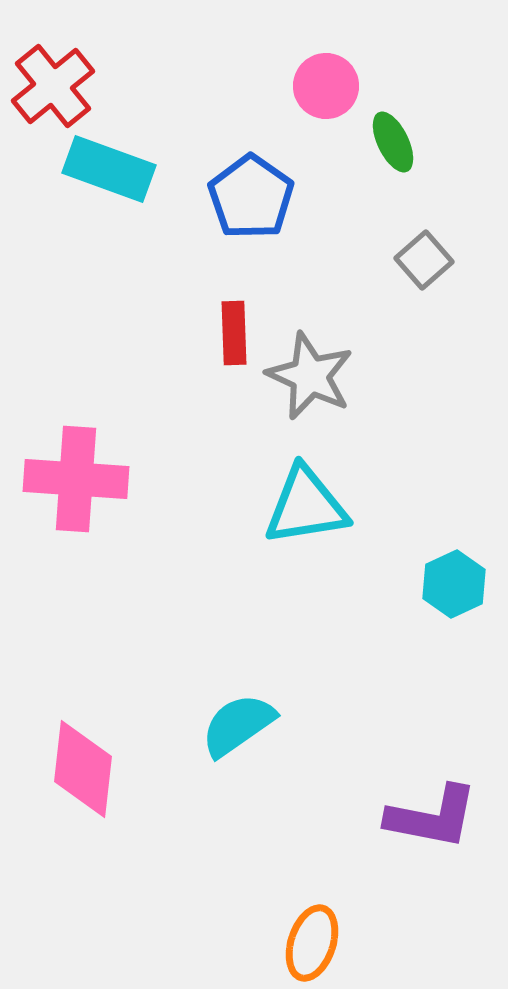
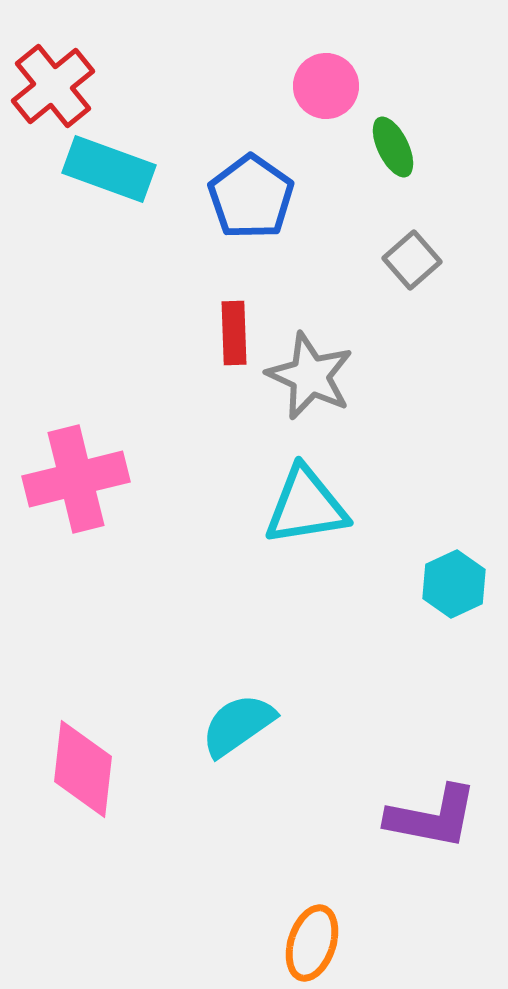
green ellipse: moved 5 px down
gray square: moved 12 px left
pink cross: rotated 18 degrees counterclockwise
